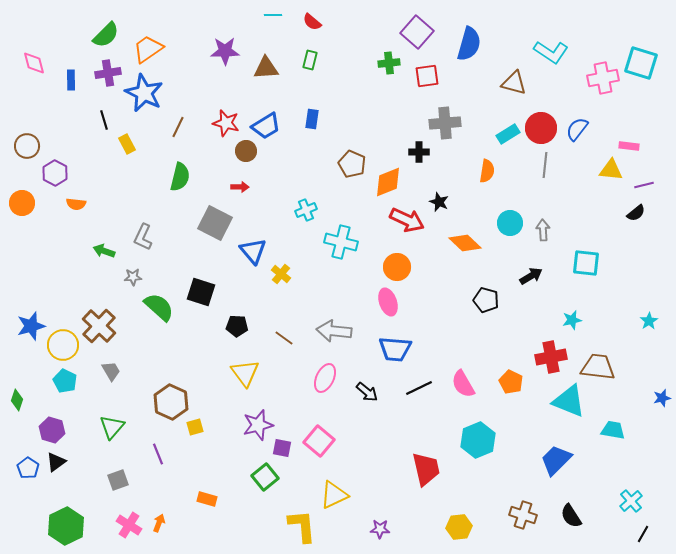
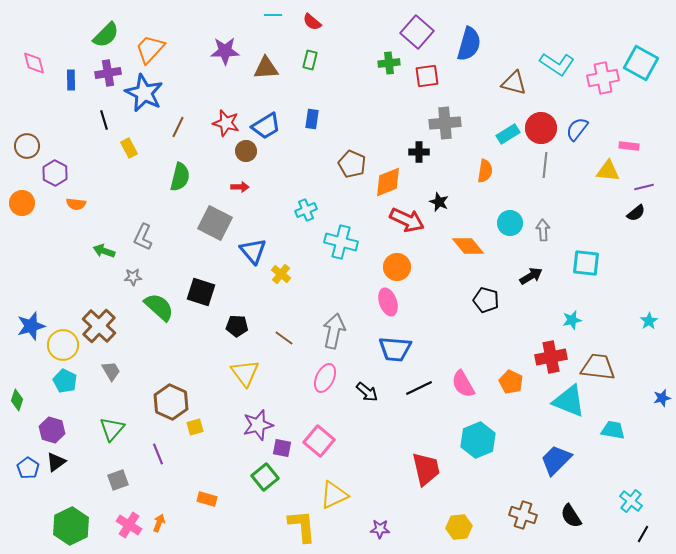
orange trapezoid at (148, 49): moved 2 px right; rotated 12 degrees counterclockwise
cyan L-shape at (551, 52): moved 6 px right, 12 px down
cyan square at (641, 63): rotated 12 degrees clockwise
yellow rectangle at (127, 144): moved 2 px right, 4 px down
yellow triangle at (611, 170): moved 3 px left, 1 px down
orange semicircle at (487, 171): moved 2 px left
purple line at (644, 185): moved 2 px down
orange diamond at (465, 243): moved 3 px right, 3 px down; rotated 8 degrees clockwise
gray arrow at (334, 331): rotated 96 degrees clockwise
green triangle at (112, 427): moved 2 px down
cyan cross at (631, 501): rotated 10 degrees counterclockwise
green hexagon at (66, 526): moved 5 px right
